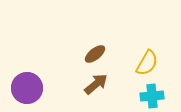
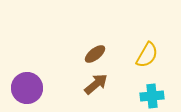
yellow semicircle: moved 8 px up
